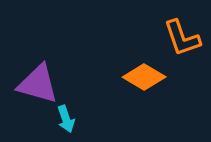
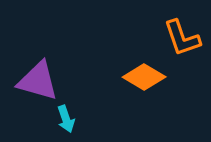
purple triangle: moved 3 px up
